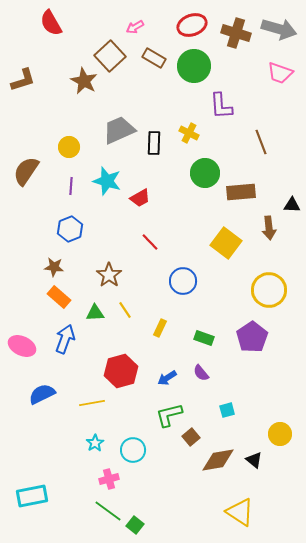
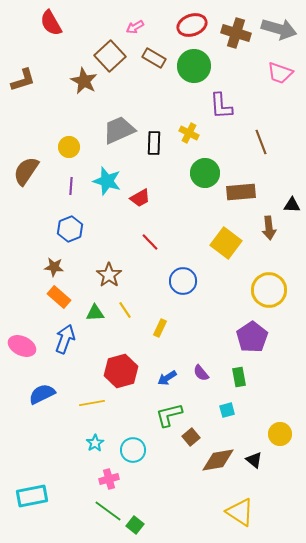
green rectangle at (204, 338): moved 35 px right, 39 px down; rotated 60 degrees clockwise
